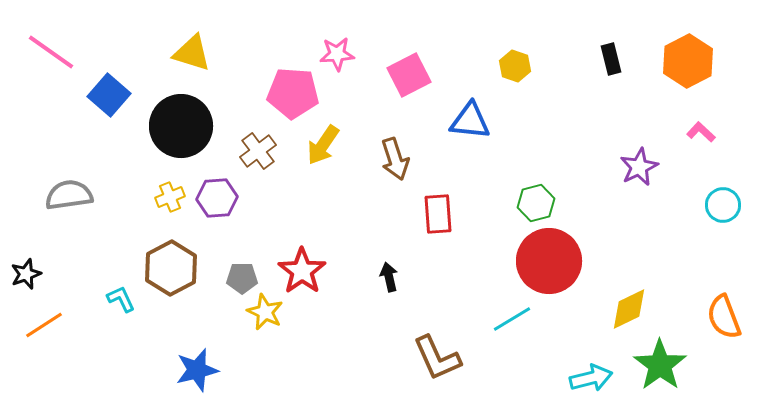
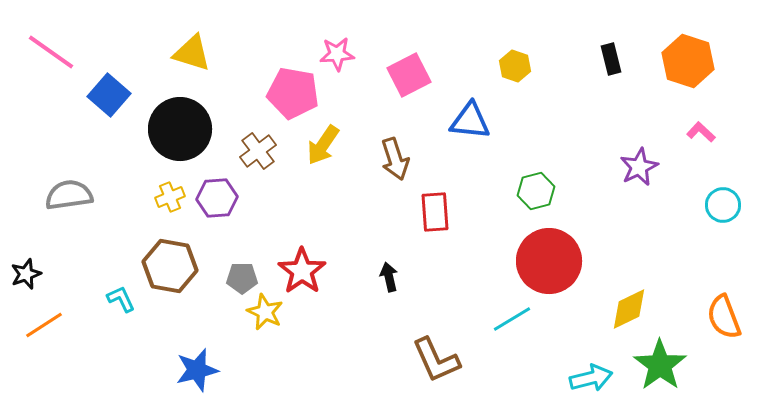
orange hexagon: rotated 15 degrees counterclockwise
pink pentagon: rotated 6 degrees clockwise
black circle: moved 1 px left, 3 px down
green hexagon: moved 12 px up
red rectangle: moved 3 px left, 2 px up
brown hexagon: moved 1 px left, 2 px up; rotated 22 degrees counterclockwise
brown L-shape: moved 1 px left, 2 px down
